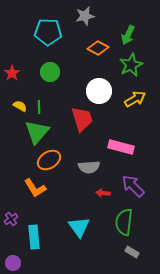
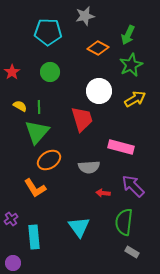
red star: moved 1 px up
